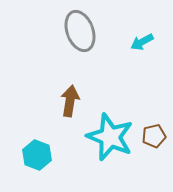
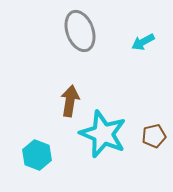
cyan arrow: moved 1 px right
cyan star: moved 7 px left, 3 px up
